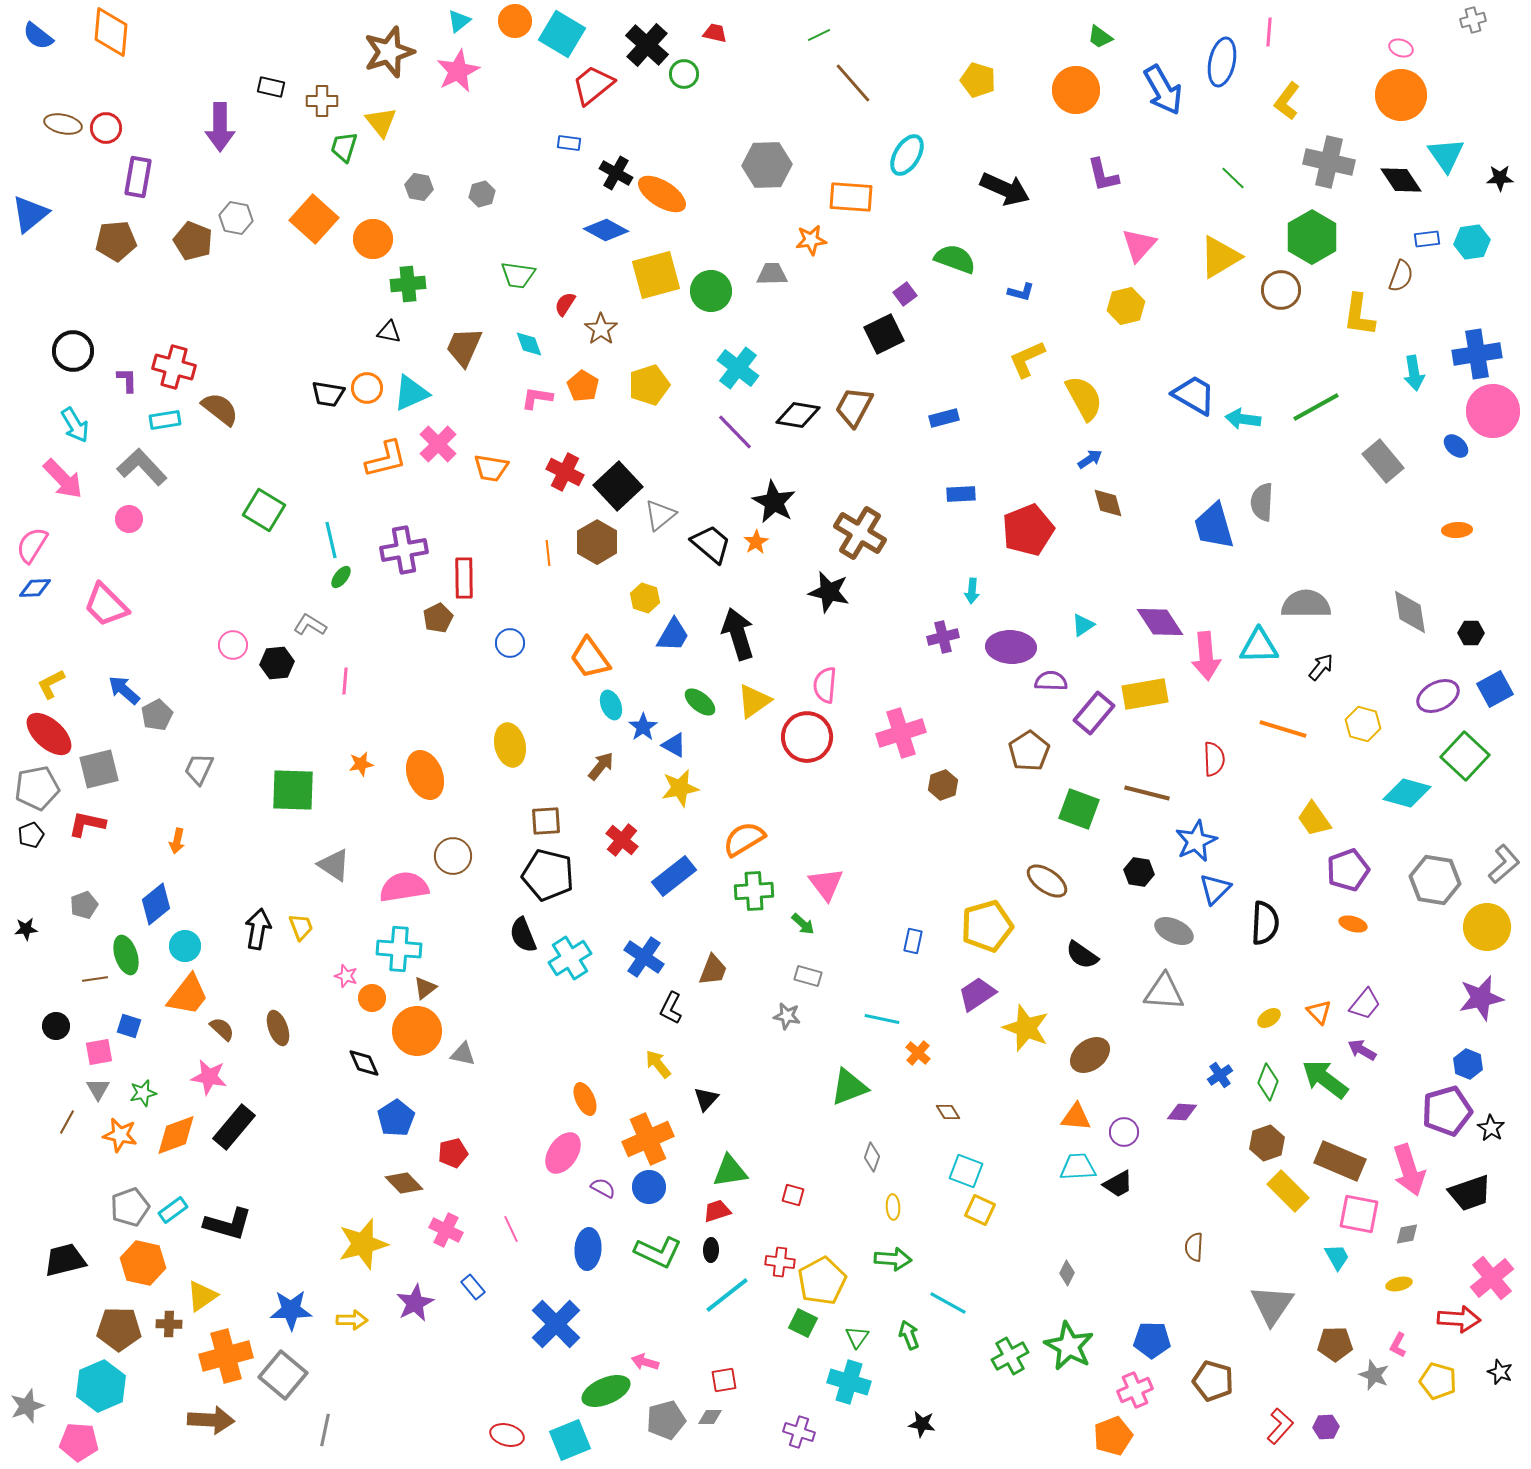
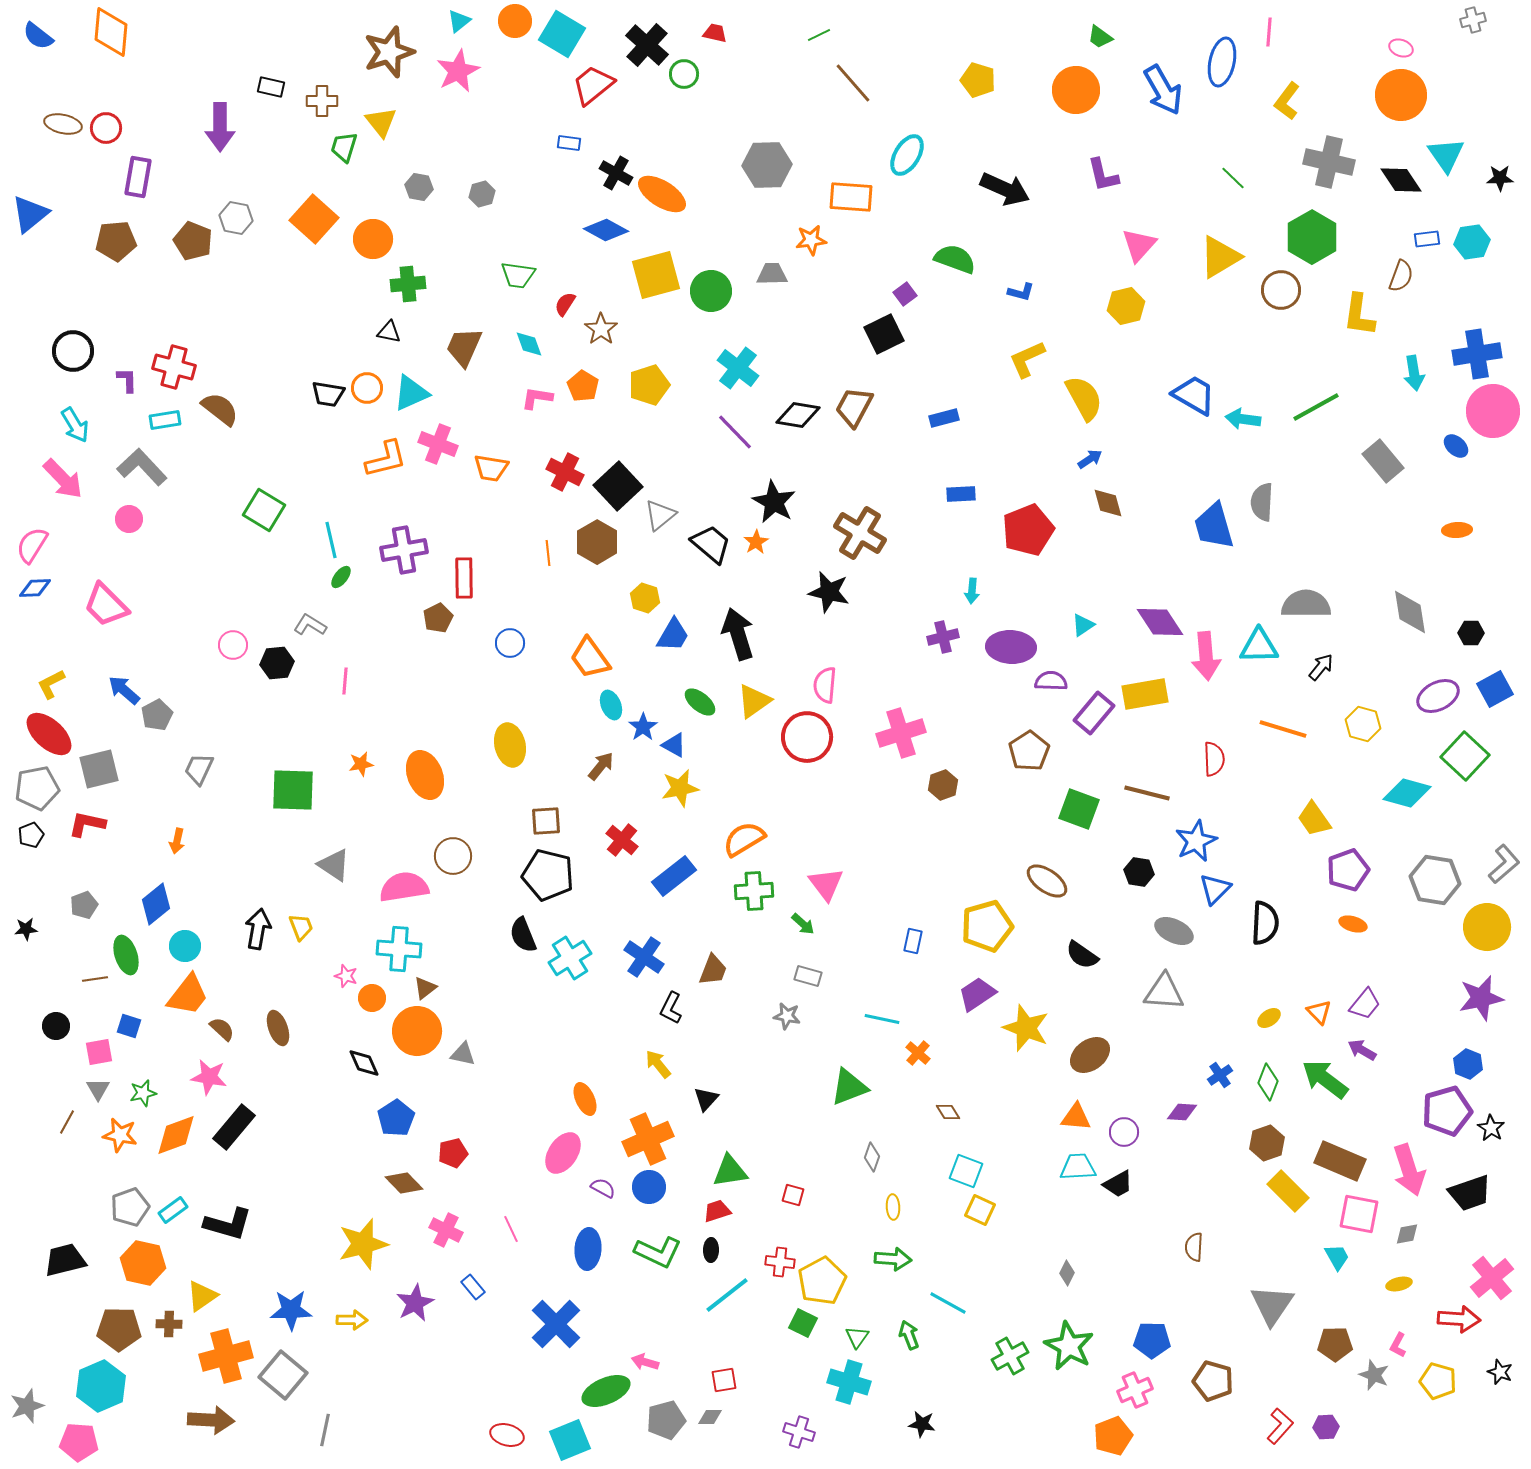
pink cross at (438, 444): rotated 24 degrees counterclockwise
